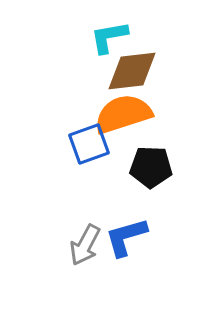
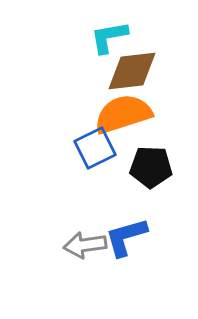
blue square: moved 6 px right, 4 px down; rotated 6 degrees counterclockwise
gray arrow: rotated 54 degrees clockwise
